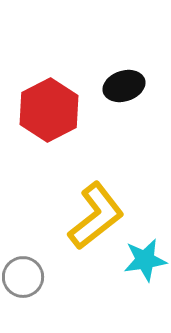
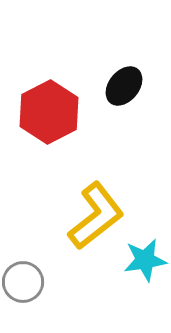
black ellipse: rotated 33 degrees counterclockwise
red hexagon: moved 2 px down
gray circle: moved 5 px down
